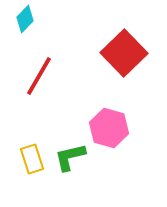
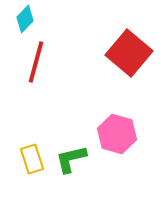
red square: moved 5 px right; rotated 6 degrees counterclockwise
red line: moved 3 px left, 14 px up; rotated 15 degrees counterclockwise
pink hexagon: moved 8 px right, 6 px down
green L-shape: moved 1 px right, 2 px down
